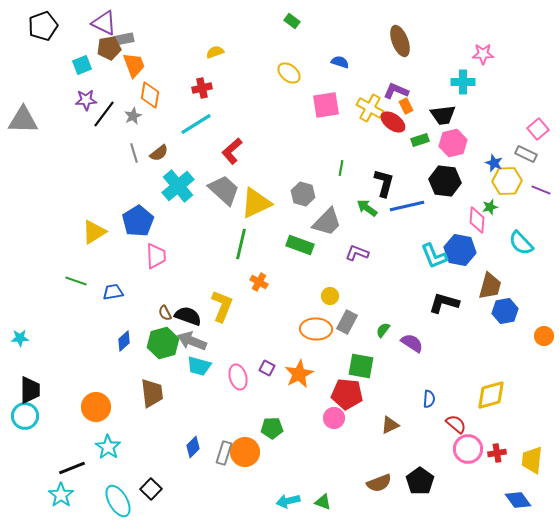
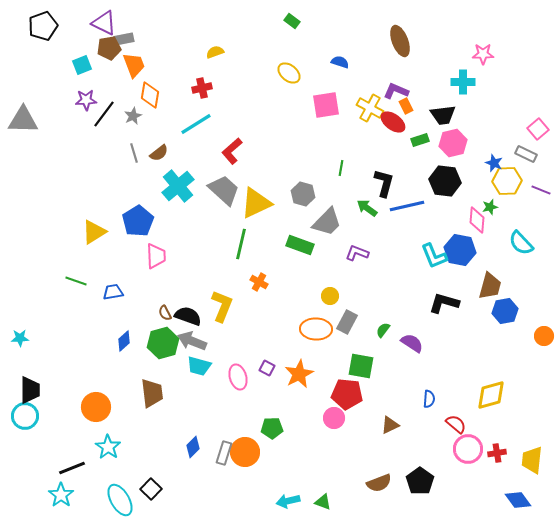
cyan ellipse at (118, 501): moved 2 px right, 1 px up
